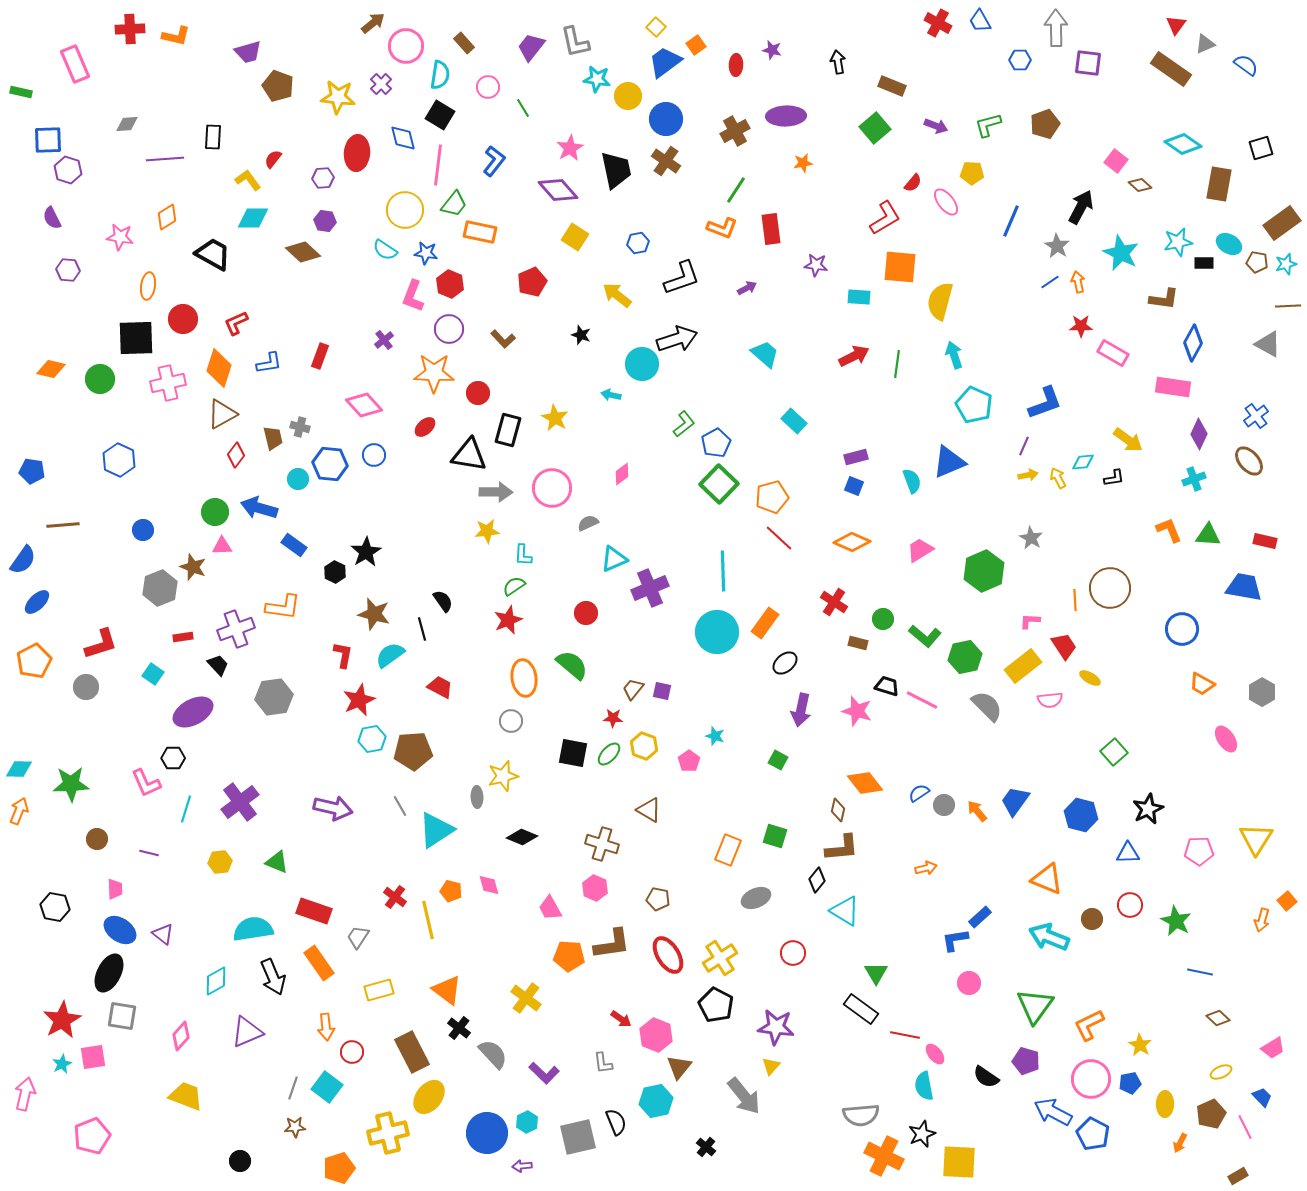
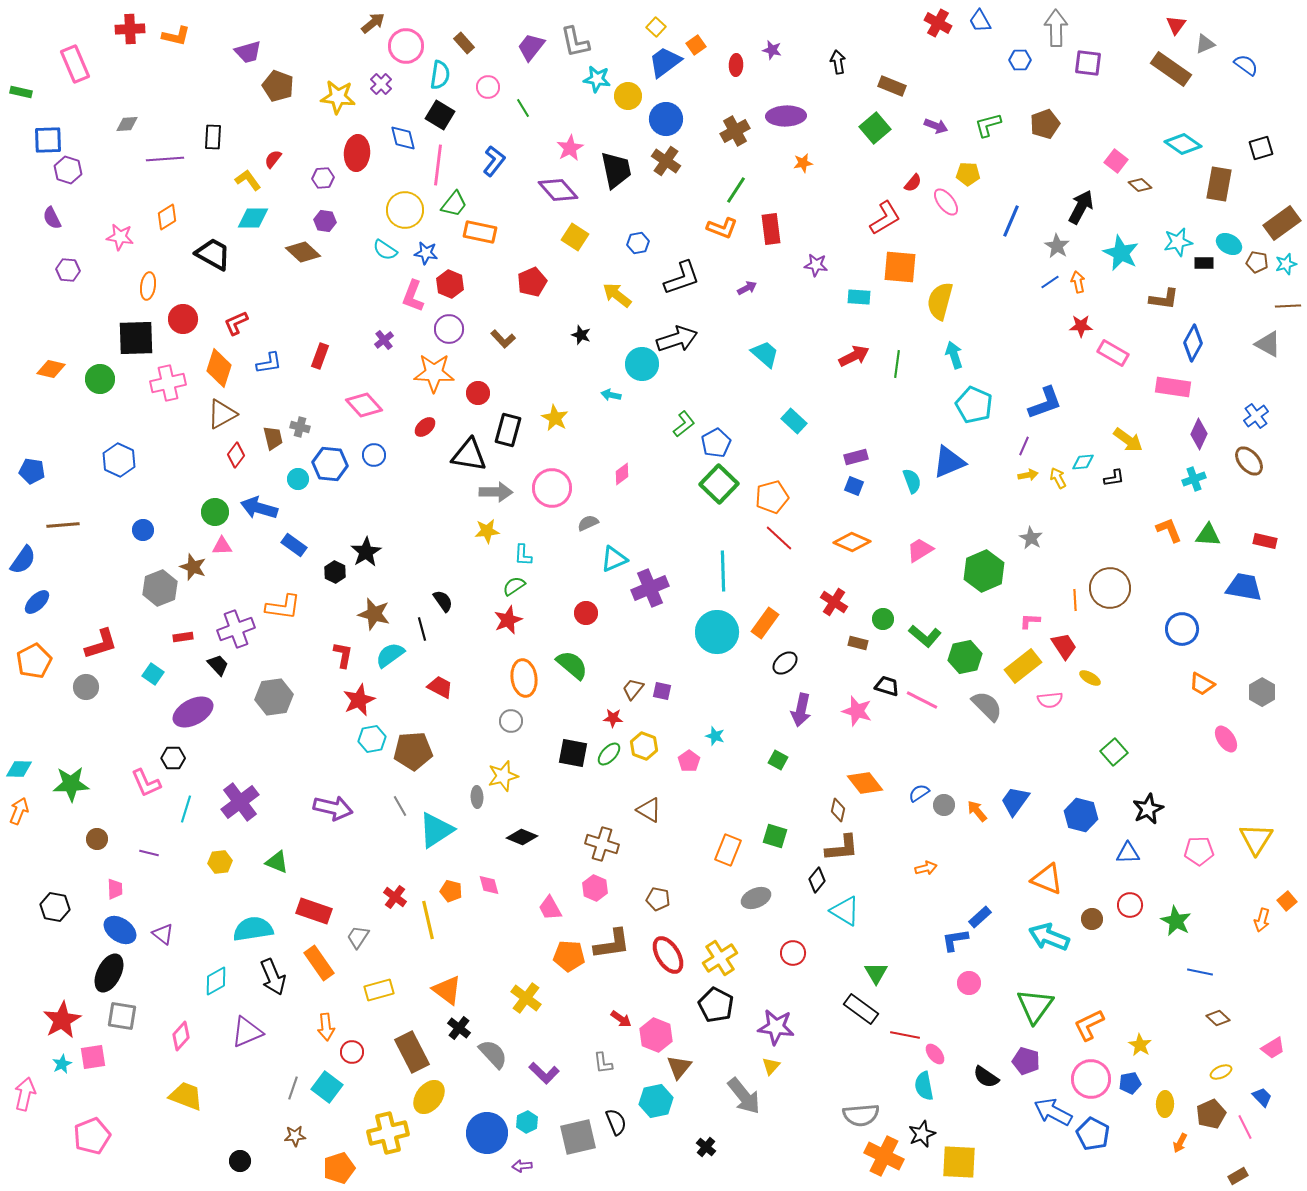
yellow pentagon at (972, 173): moved 4 px left, 1 px down
brown star at (295, 1127): moved 9 px down
